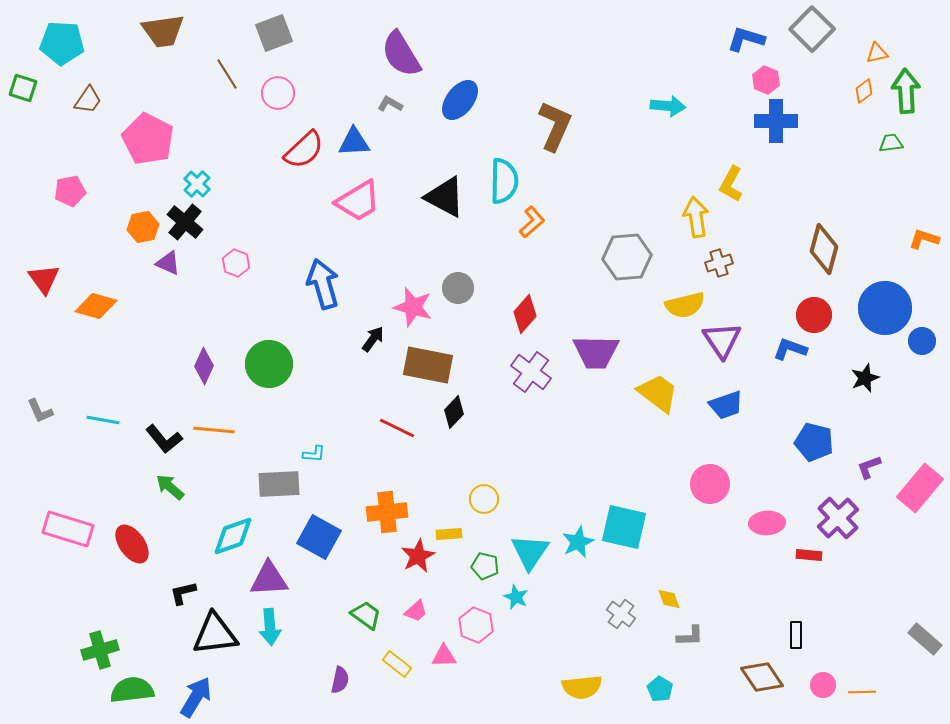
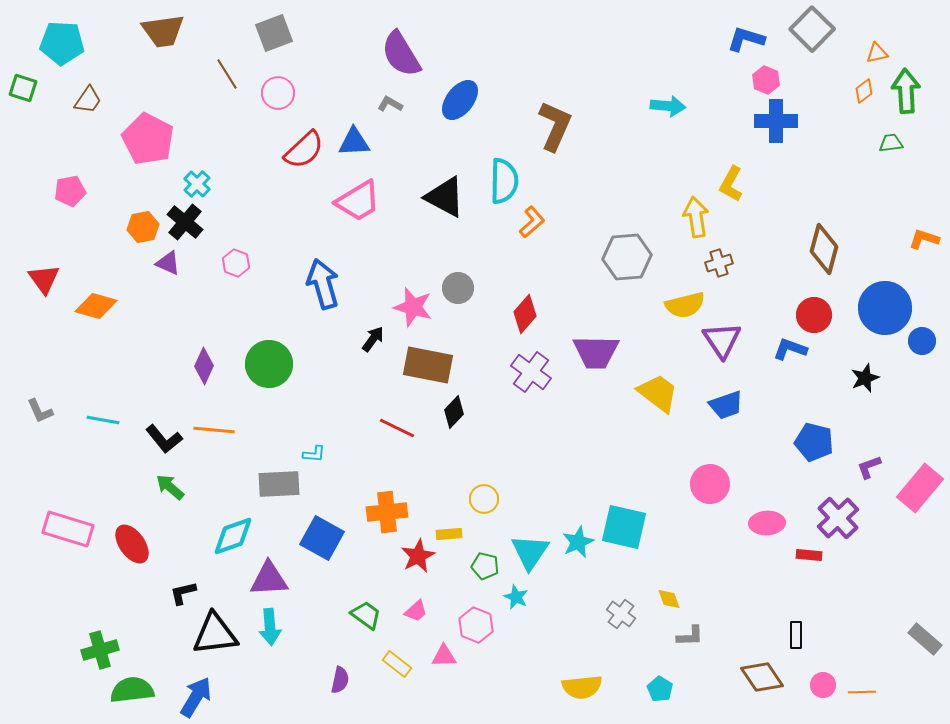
blue square at (319, 537): moved 3 px right, 1 px down
